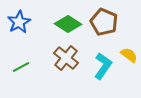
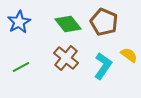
green diamond: rotated 20 degrees clockwise
